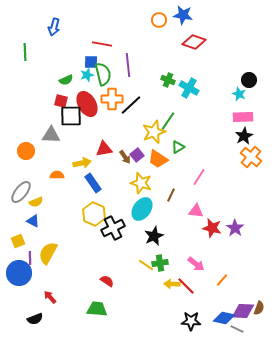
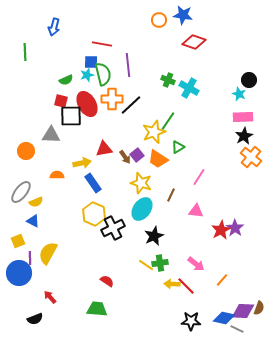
red star at (212, 228): moved 9 px right, 2 px down; rotated 30 degrees clockwise
